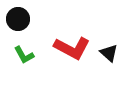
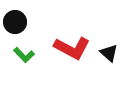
black circle: moved 3 px left, 3 px down
green L-shape: rotated 15 degrees counterclockwise
